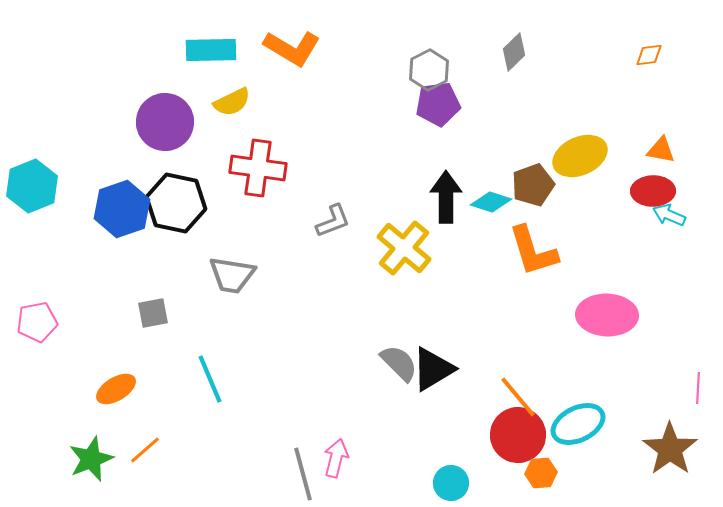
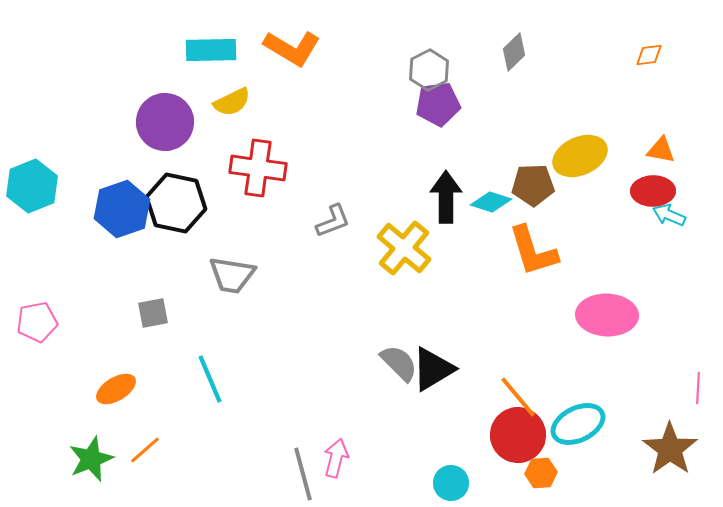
brown pentagon at (533, 185): rotated 18 degrees clockwise
